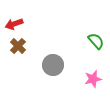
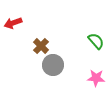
red arrow: moved 1 px left, 1 px up
brown cross: moved 23 px right
pink star: moved 3 px right, 1 px up; rotated 18 degrees clockwise
